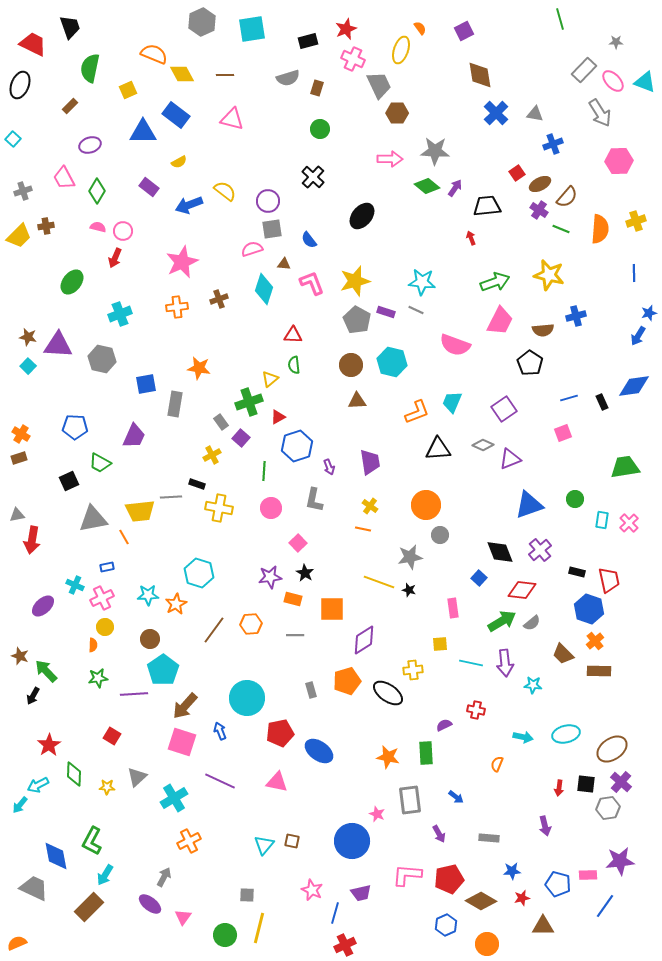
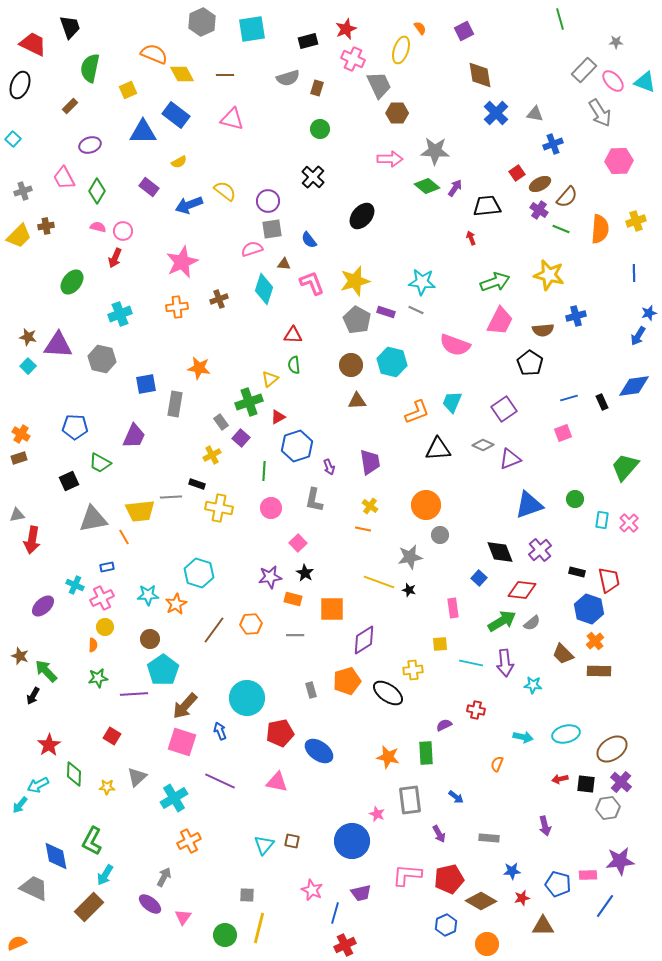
green trapezoid at (625, 467): rotated 40 degrees counterclockwise
red arrow at (559, 788): moved 1 px right, 9 px up; rotated 70 degrees clockwise
